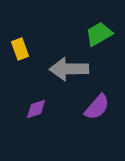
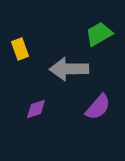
purple semicircle: moved 1 px right
